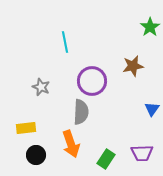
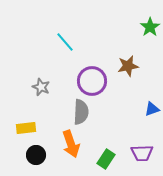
cyan line: rotated 30 degrees counterclockwise
brown star: moved 5 px left
blue triangle: rotated 35 degrees clockwise
